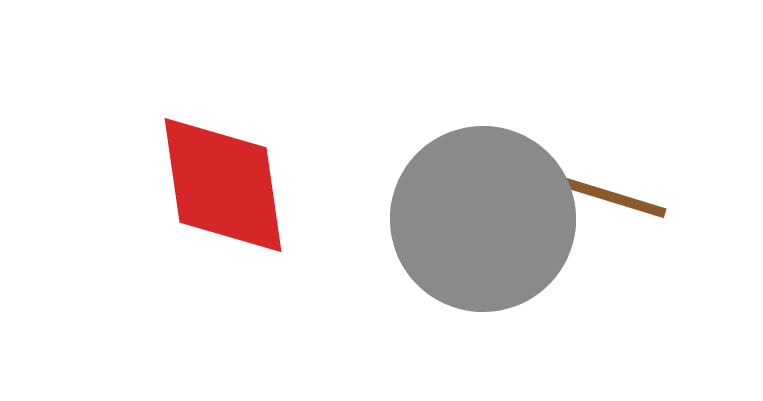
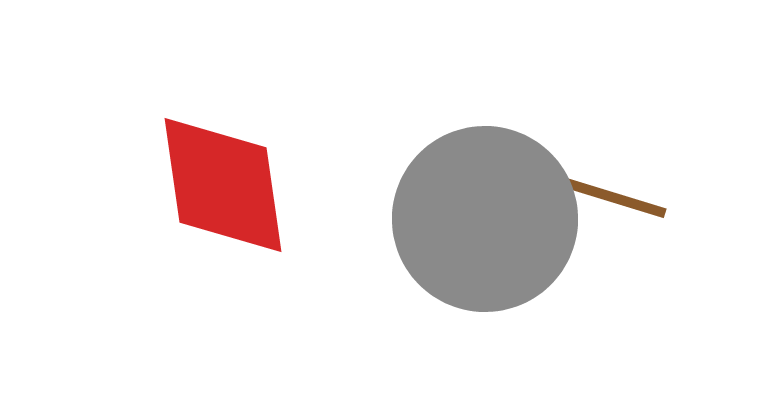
gray circle: moved 2 px right
